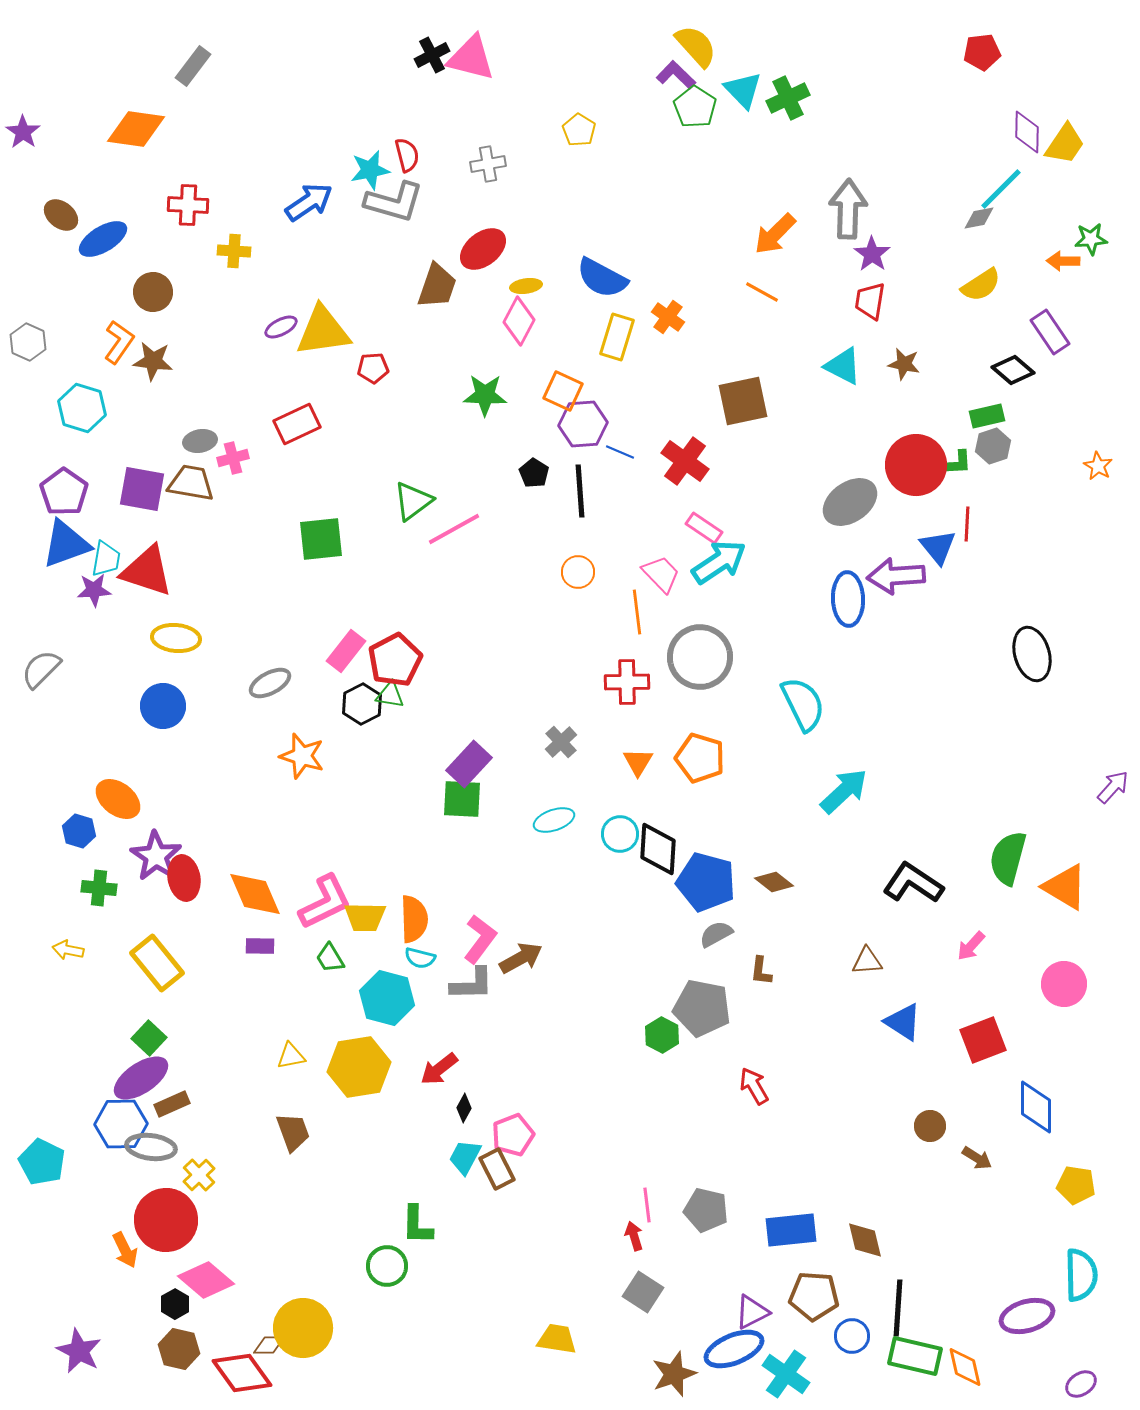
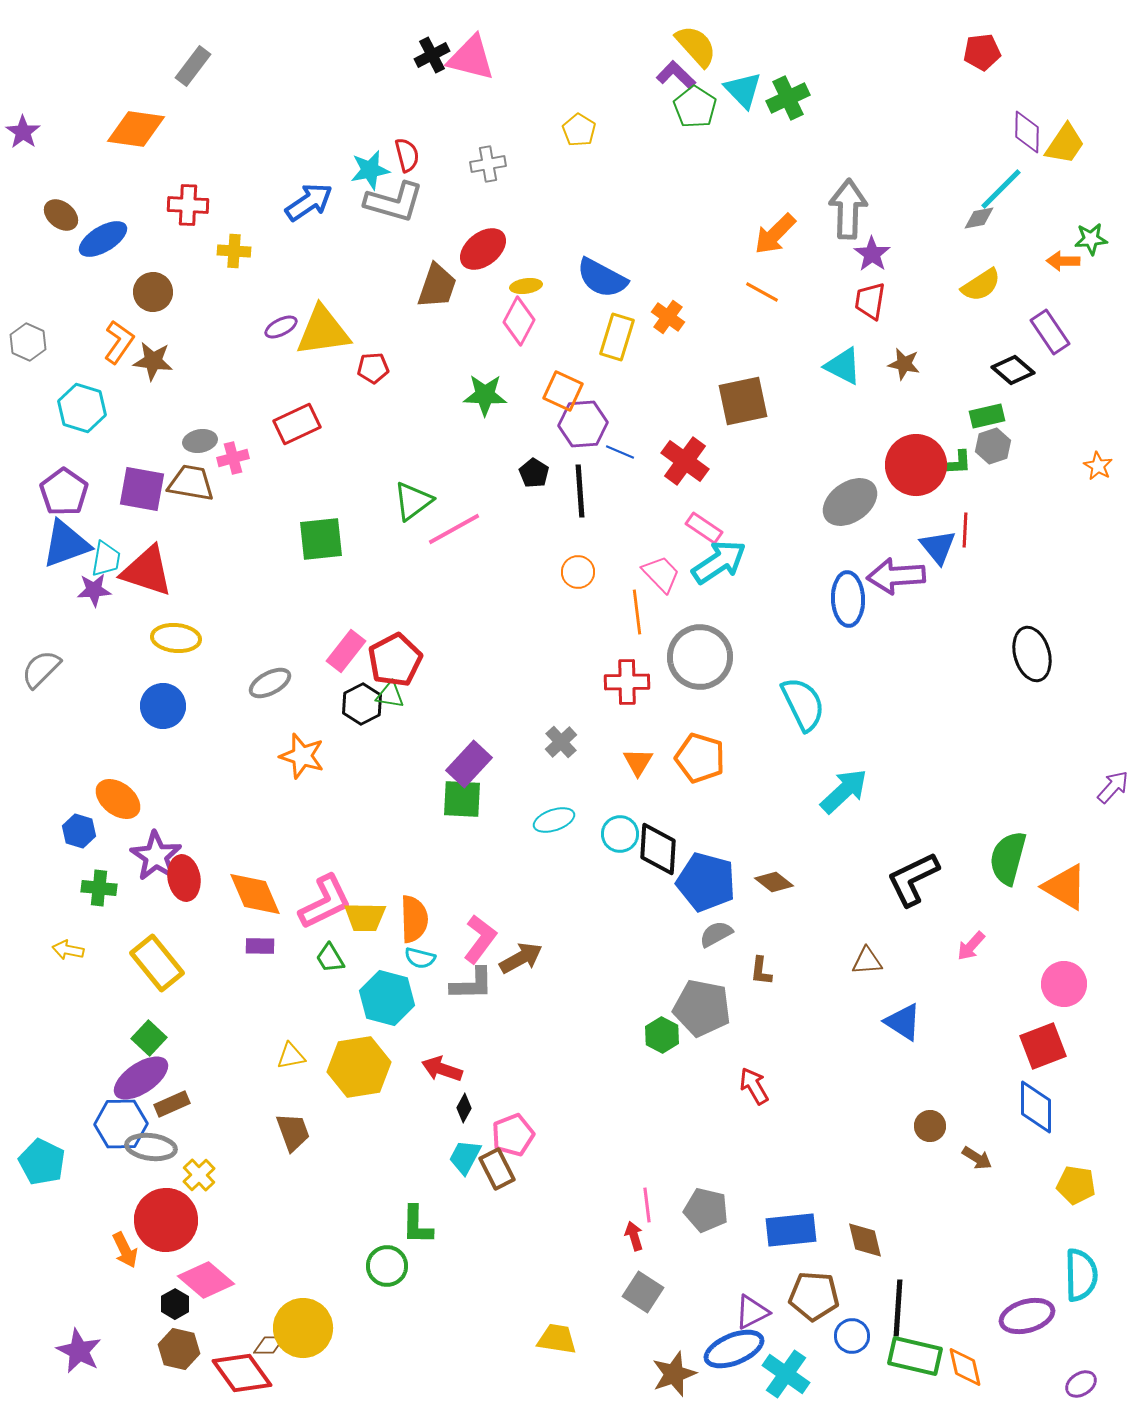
red line at (967, 524): moved 2 px left, 6 px down
black L-shape at (913, 883): moved 4 px up; rotated 60 degrees counterclockwise
red square at (983, 1040): moved 60 px right, 6 px down
red arrow at (439, 1069): moved 3 px right; rotated 57 degrees clockwise
